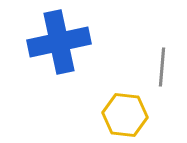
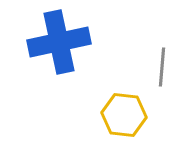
yellow hexagon: moved 1 px left
